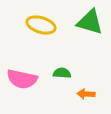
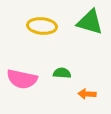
yellow ellipse: moved 1 px right, 1 px down; rotated 12 degrees counterclockwise
orange arrow: moved 1 px right
